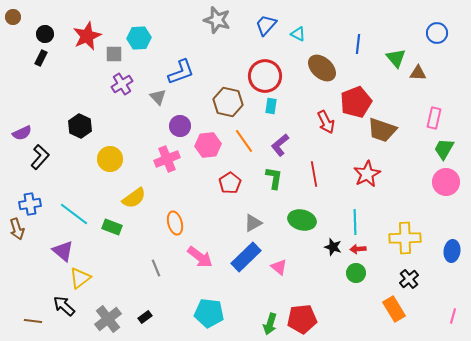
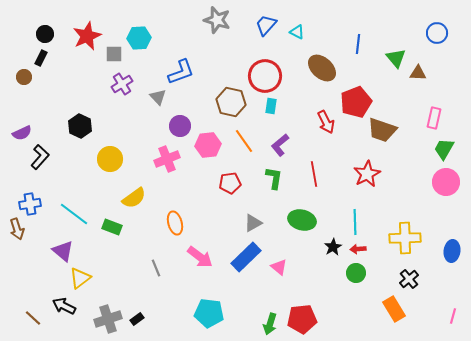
brown circle at (13, 17): moved 11 px right, 60 px down
cyan triangle at (298, 34): moved 1 px left, 2 px up
brown hexagon at (228, 102): moved 3 px right
red pentagon at (230, 183): rotated 25 degrees clockwise
black star at (333, 247): rotated 24 degrees clockwise
black arrow at (64, 306): rotated 15 degrees counterclockwise
black rectangle at (145, 317): moved 8 px left, 2 px down
gray cross at (108, 319): rotated 20 degrees clockwise
brown line at (33, 321): moved 3 px up; rotated 36 degrees clockwise
